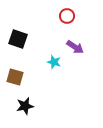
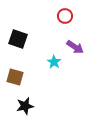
red circle: moved 2 px left
cyan star: rotated 16 degrees clockwise
